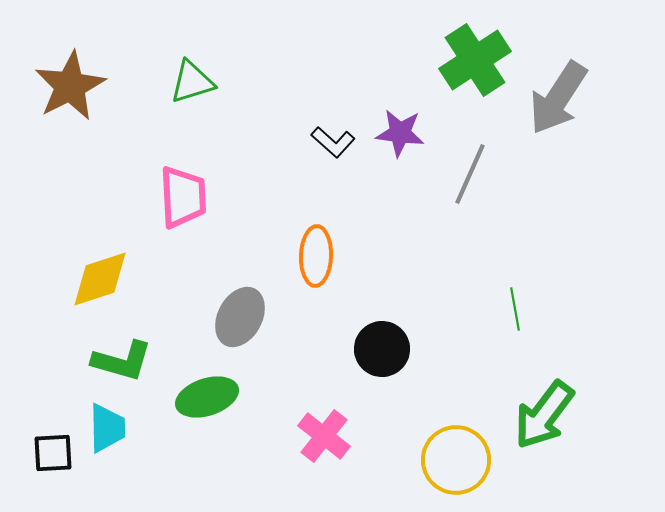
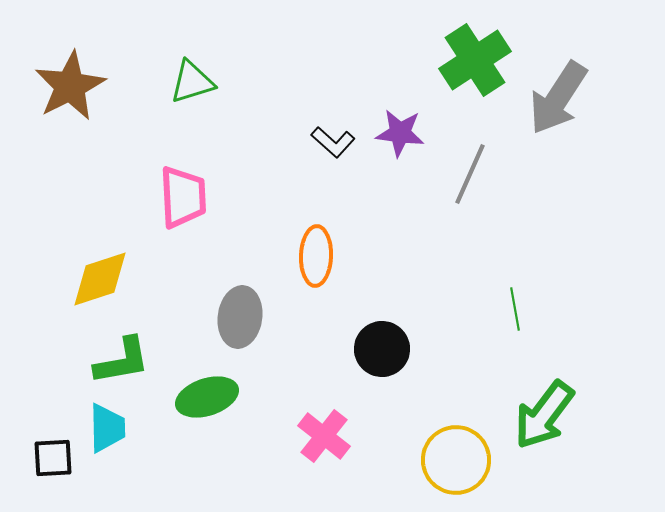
gray ellipse: rotated 20 degrees counterclockwise
green L-shape: rotated 26 degrees counterclockwise
black square: moved 5 px down
